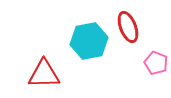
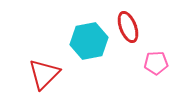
pink pentagon: rotated 25 degrees counterclockwise
red triangle: rotated 44 degrees counterclockwise
